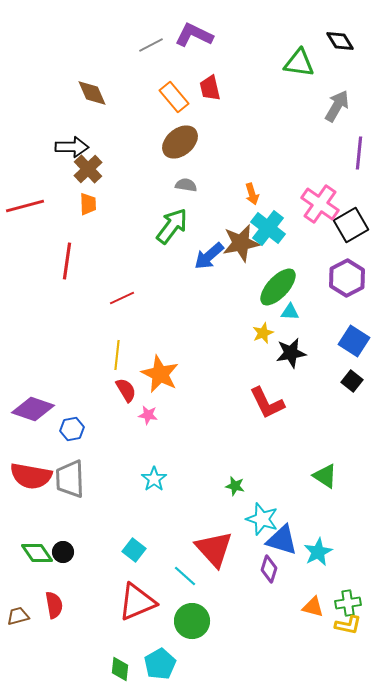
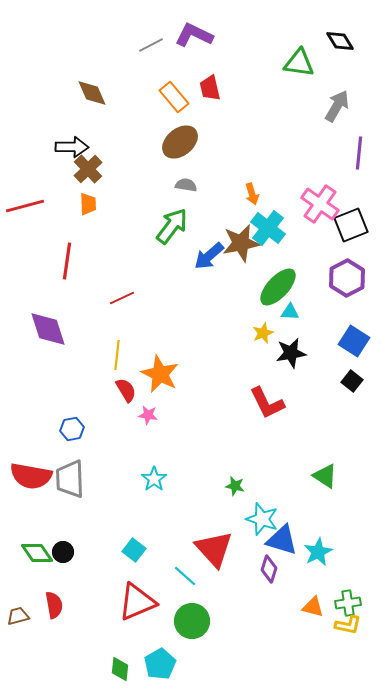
black square at (351, 225): rotated 8 degrees clockwise
purple diamond at (33, 409): moved 15 px right, 80 px up; rotated 54 degrees clockwise
